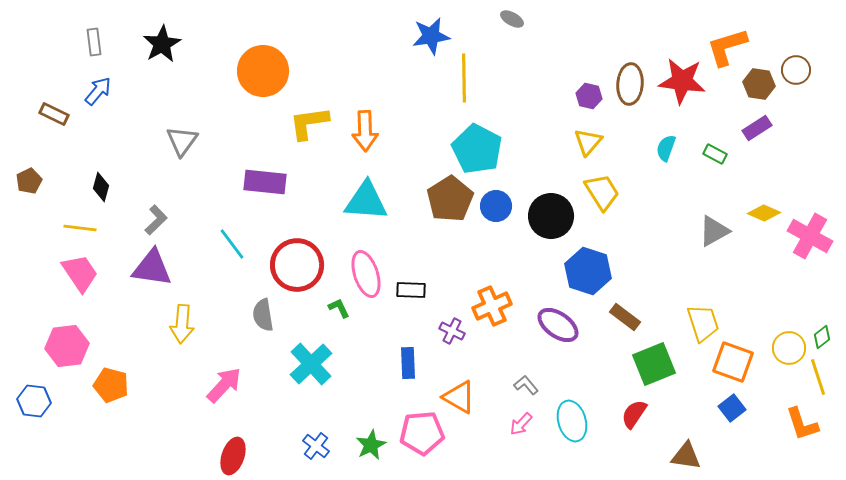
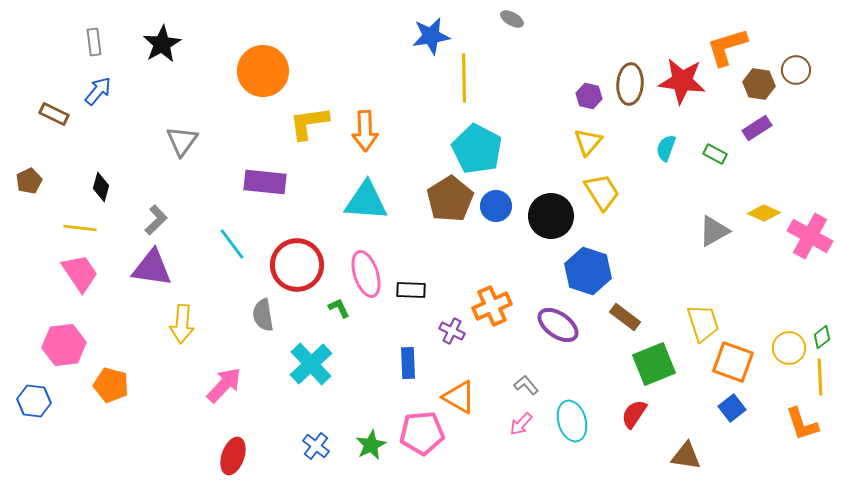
pink hexagon at (67, 346): moved 3 px left, 1 px up
yellow line at (818, 377): moved 2 px right; rotated 15 degrees clockwise
